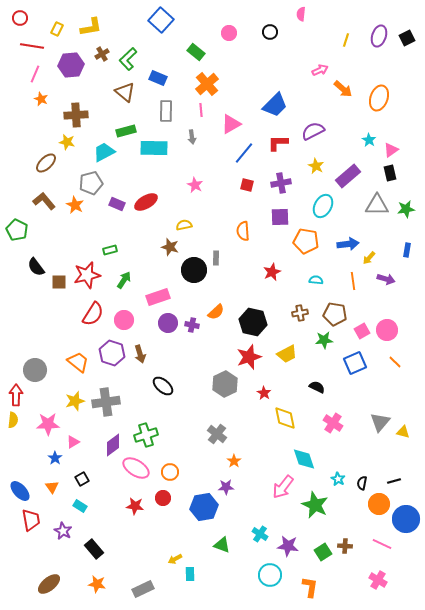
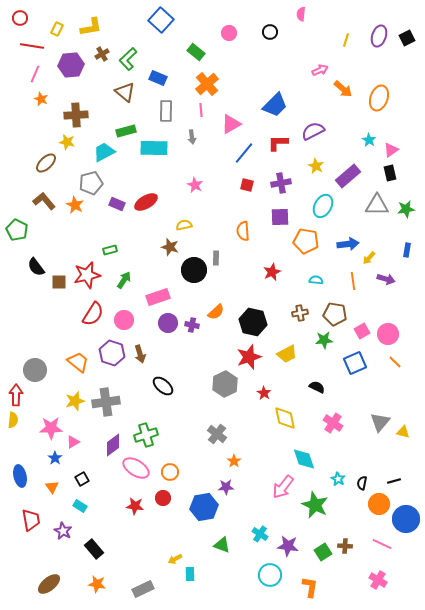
pink circle at (387, 330): moved 1 px right, 4 px down
pink star at (48, 424): moved 3 px right, 4 px down
blue ellipse at (20, 491): moved 15 px up; rotated 30 degrees clockwise
